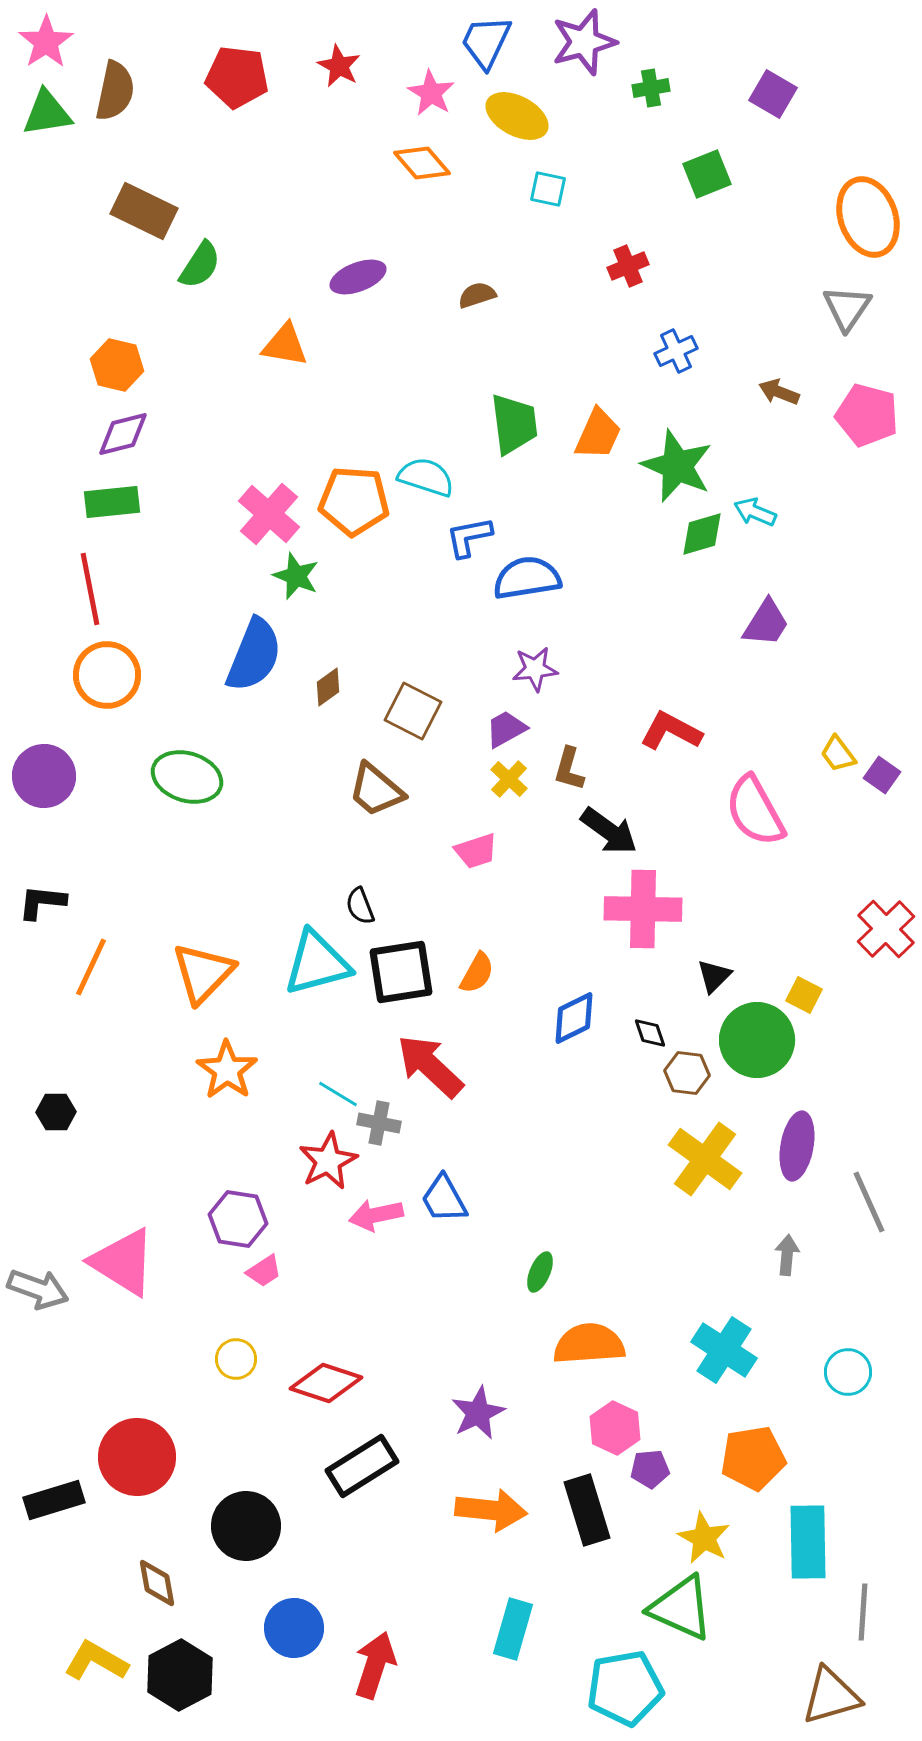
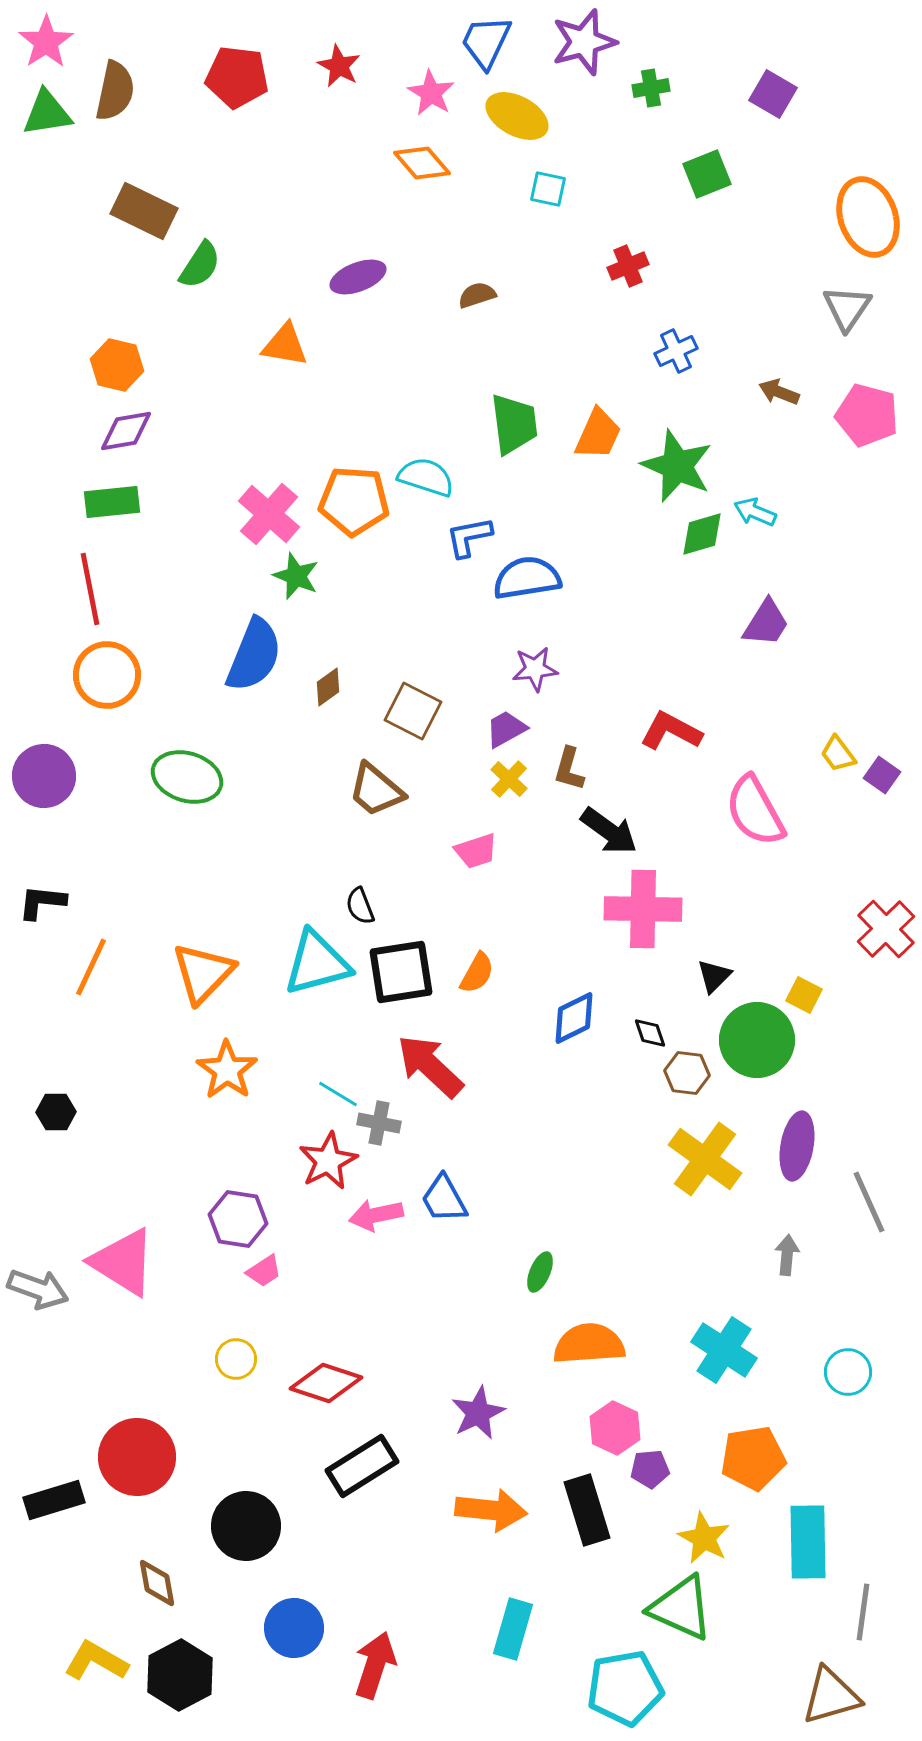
purple diamond at (123, 434): moved 3 px right, 3 px up; rotated 4 degrees clockwise
gray line at (863, 1612): rotated 4 degrees clockwise
